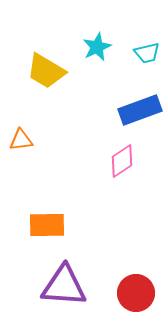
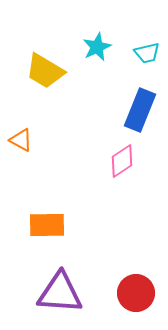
yellow trapezoid: moved 1 px left
blue rectangle: rotated 48 degrees counterclockwise
orange triangle: rotated 35 degrees clockwise
purple triangle: moved 4 px left, 7 px down
